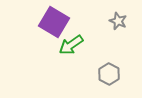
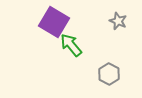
green arrow: rotated 85 degrees clockwise
